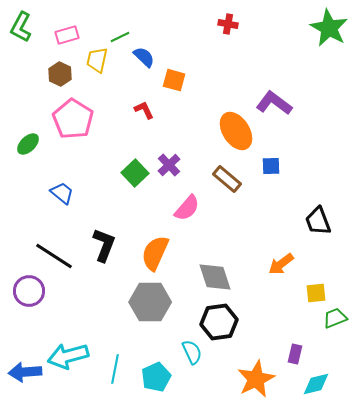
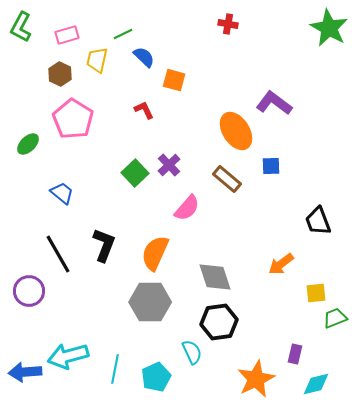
green line: moved 3 px right, 3 px up
black line: moved 4 px right, 2 px up; rotated 27 degrees clockwise
